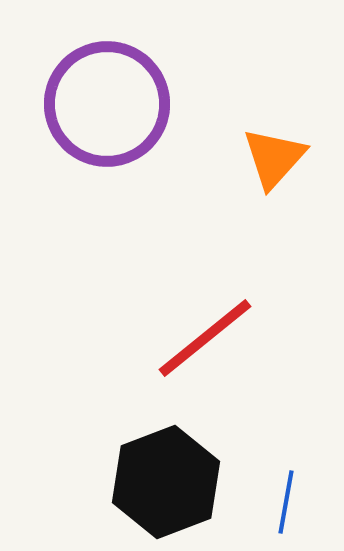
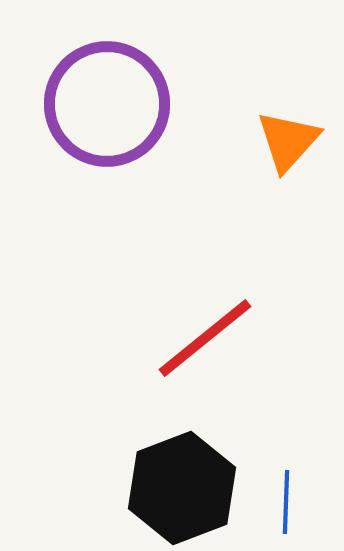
orange triangle: moved 14 px right, 17 px up
black hexagon: moved 16 px right, 6 px down
blue line: rotated 8 degrees counterclockwise
